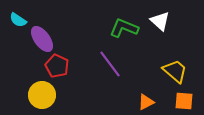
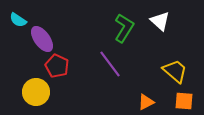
green L-shape: rotated 100 degrees clockwise
yellow circle: moved 6 px left, 3 px up
